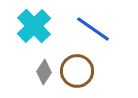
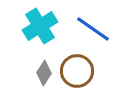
cyan cross: moved 6 px right; rotated 12 degrees clockwise
gray diamond: moved 1 px down
